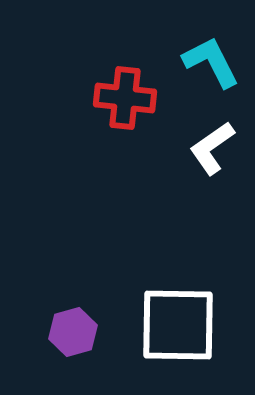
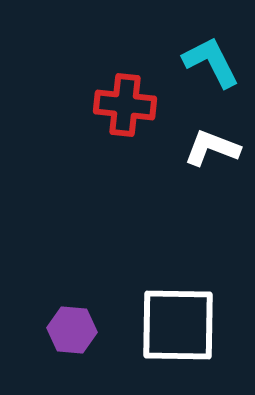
red cross: moved 7 px down
white L-shape: rotated 56 degrees clockwise
purple hexagon: moved 1 px left, 2 px up; rotated 21 degrees clockwise
